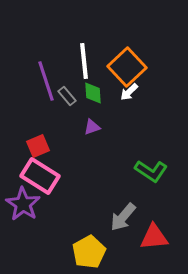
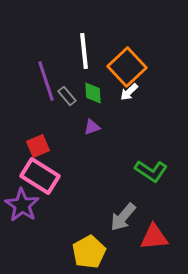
white line: moved 10 px up
purple star: moved 1 px left, 1 px down
